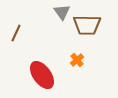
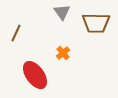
brown trapezoid: moved 9 px right, 2 px up
orange cross: moved 14 px left, 7 px up
red ellipse: moved 7 px left
